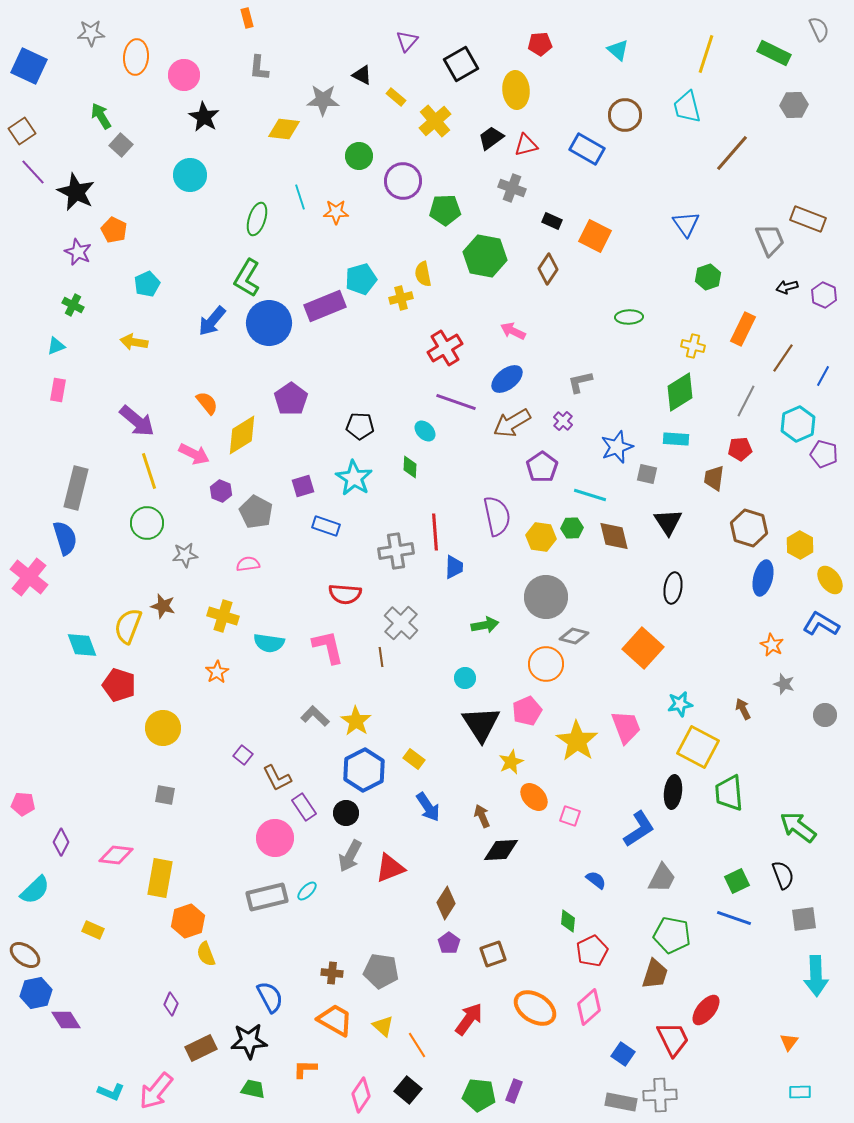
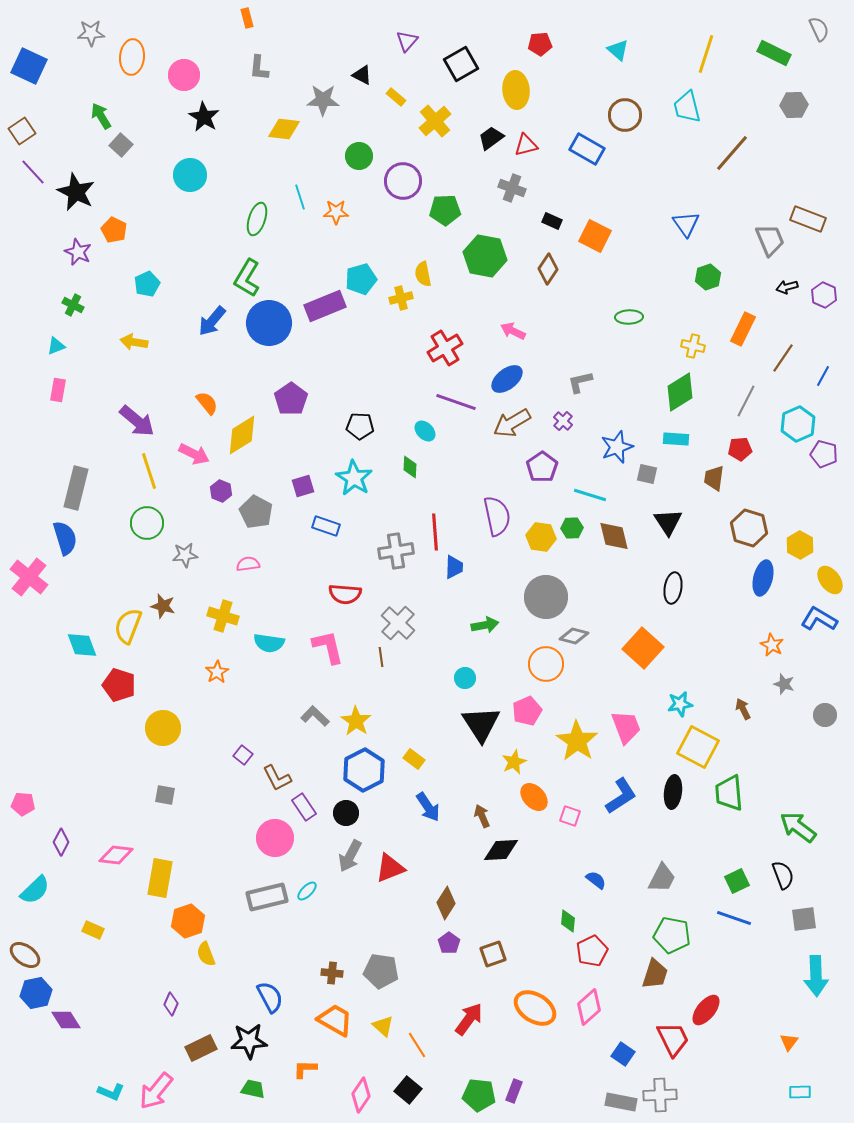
orange ellipse at (136, 57): moved 4 px left
gray cross at (401, 623): moved 3 px left
blue L-shape at (821, 624): moved 2 px left, 5 px up
yellow star at (511, 762): moved 3 px right
blue L-shape at (639, 829): moved 18 px left, 33 px up
